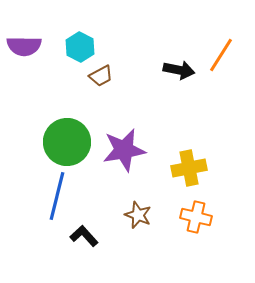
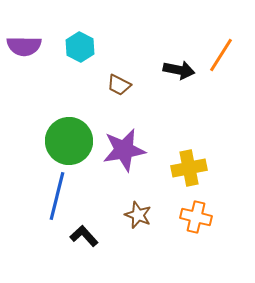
brown trapezoid: moved 18 px right, 9 px down; rotated 55 degrees clockwise
green circle: moved 2 px right, 1 px up
